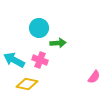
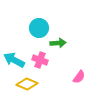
pink semicircle: moved 15 px left
yellow diamond: rotated 10 degrees clockwise
